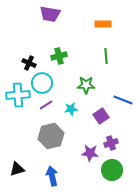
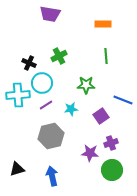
green cross: rotated 14 degrees counterclockwise
